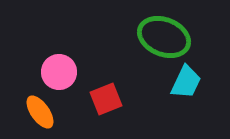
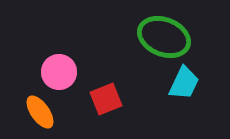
cyan trapezoid: moved 2 px left, 1 px down
